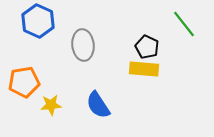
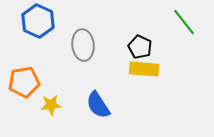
green line: moved 2 px up
black pentagon: moved 7 px left
